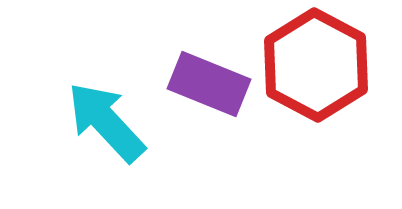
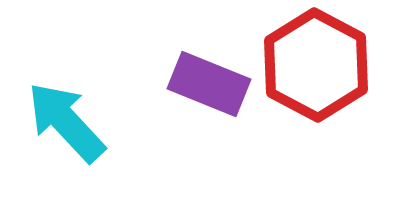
cyan arrow: moved 40 px left
